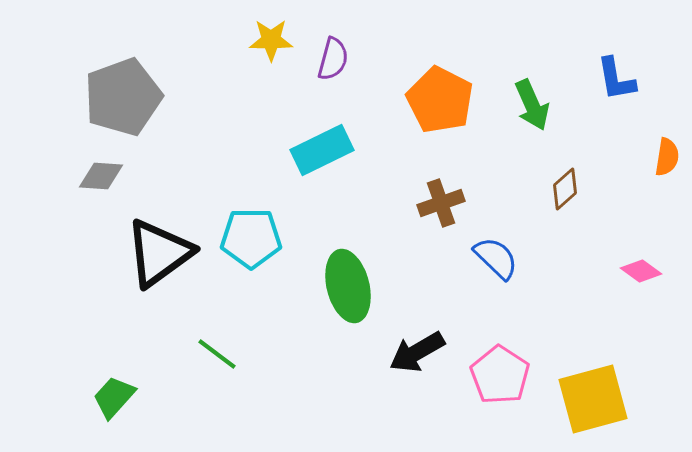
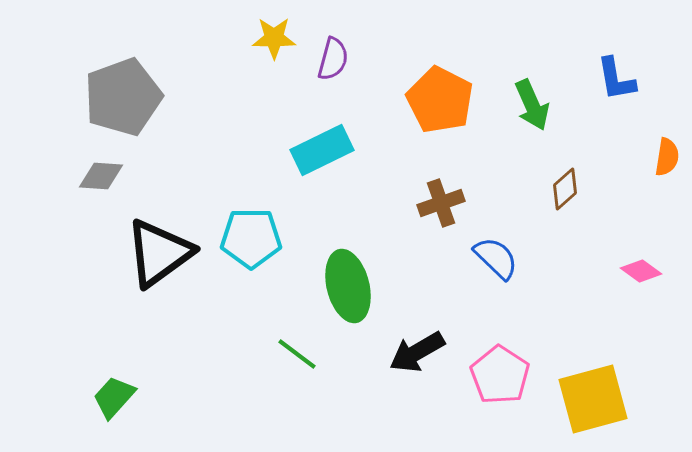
yellow star: moved 3 px right, 2 px up
green line: moved 80 px right
